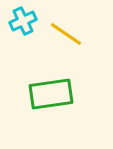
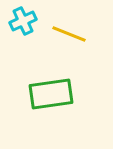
yellow line: moved 3 px right; rotated 12 degrees counterclockwise
